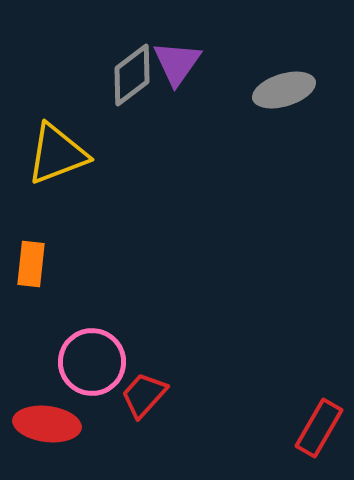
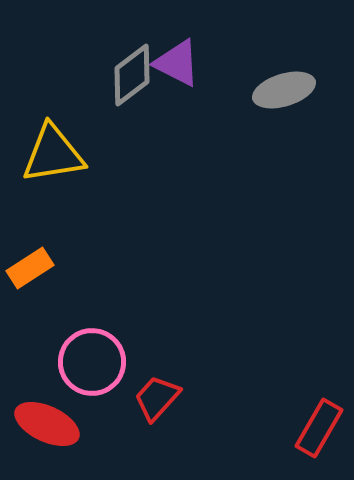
purple triangle: rotated 38 degrees counterclockwise
yellow triangle: moved 4 px left; rotated 12 degrees clockwise
orange rectangle: moved 1 px left, 4 px down; rotated 51 degrees clockwise
red trapezoid: moved 13 px right, 3 px down
red ellipse: rotated 18 degrees clockwise
